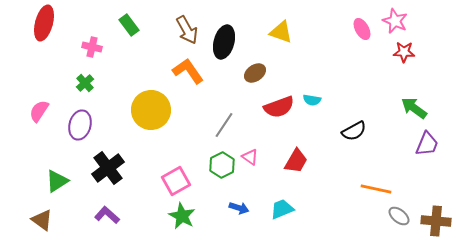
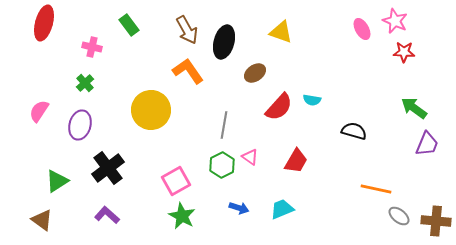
red semicircle: rotated 28 degrees counterclockwise
gray line: rotated 24 degrees counterclockwise
black semicircle: rotated 135 degrees counterclockwise
